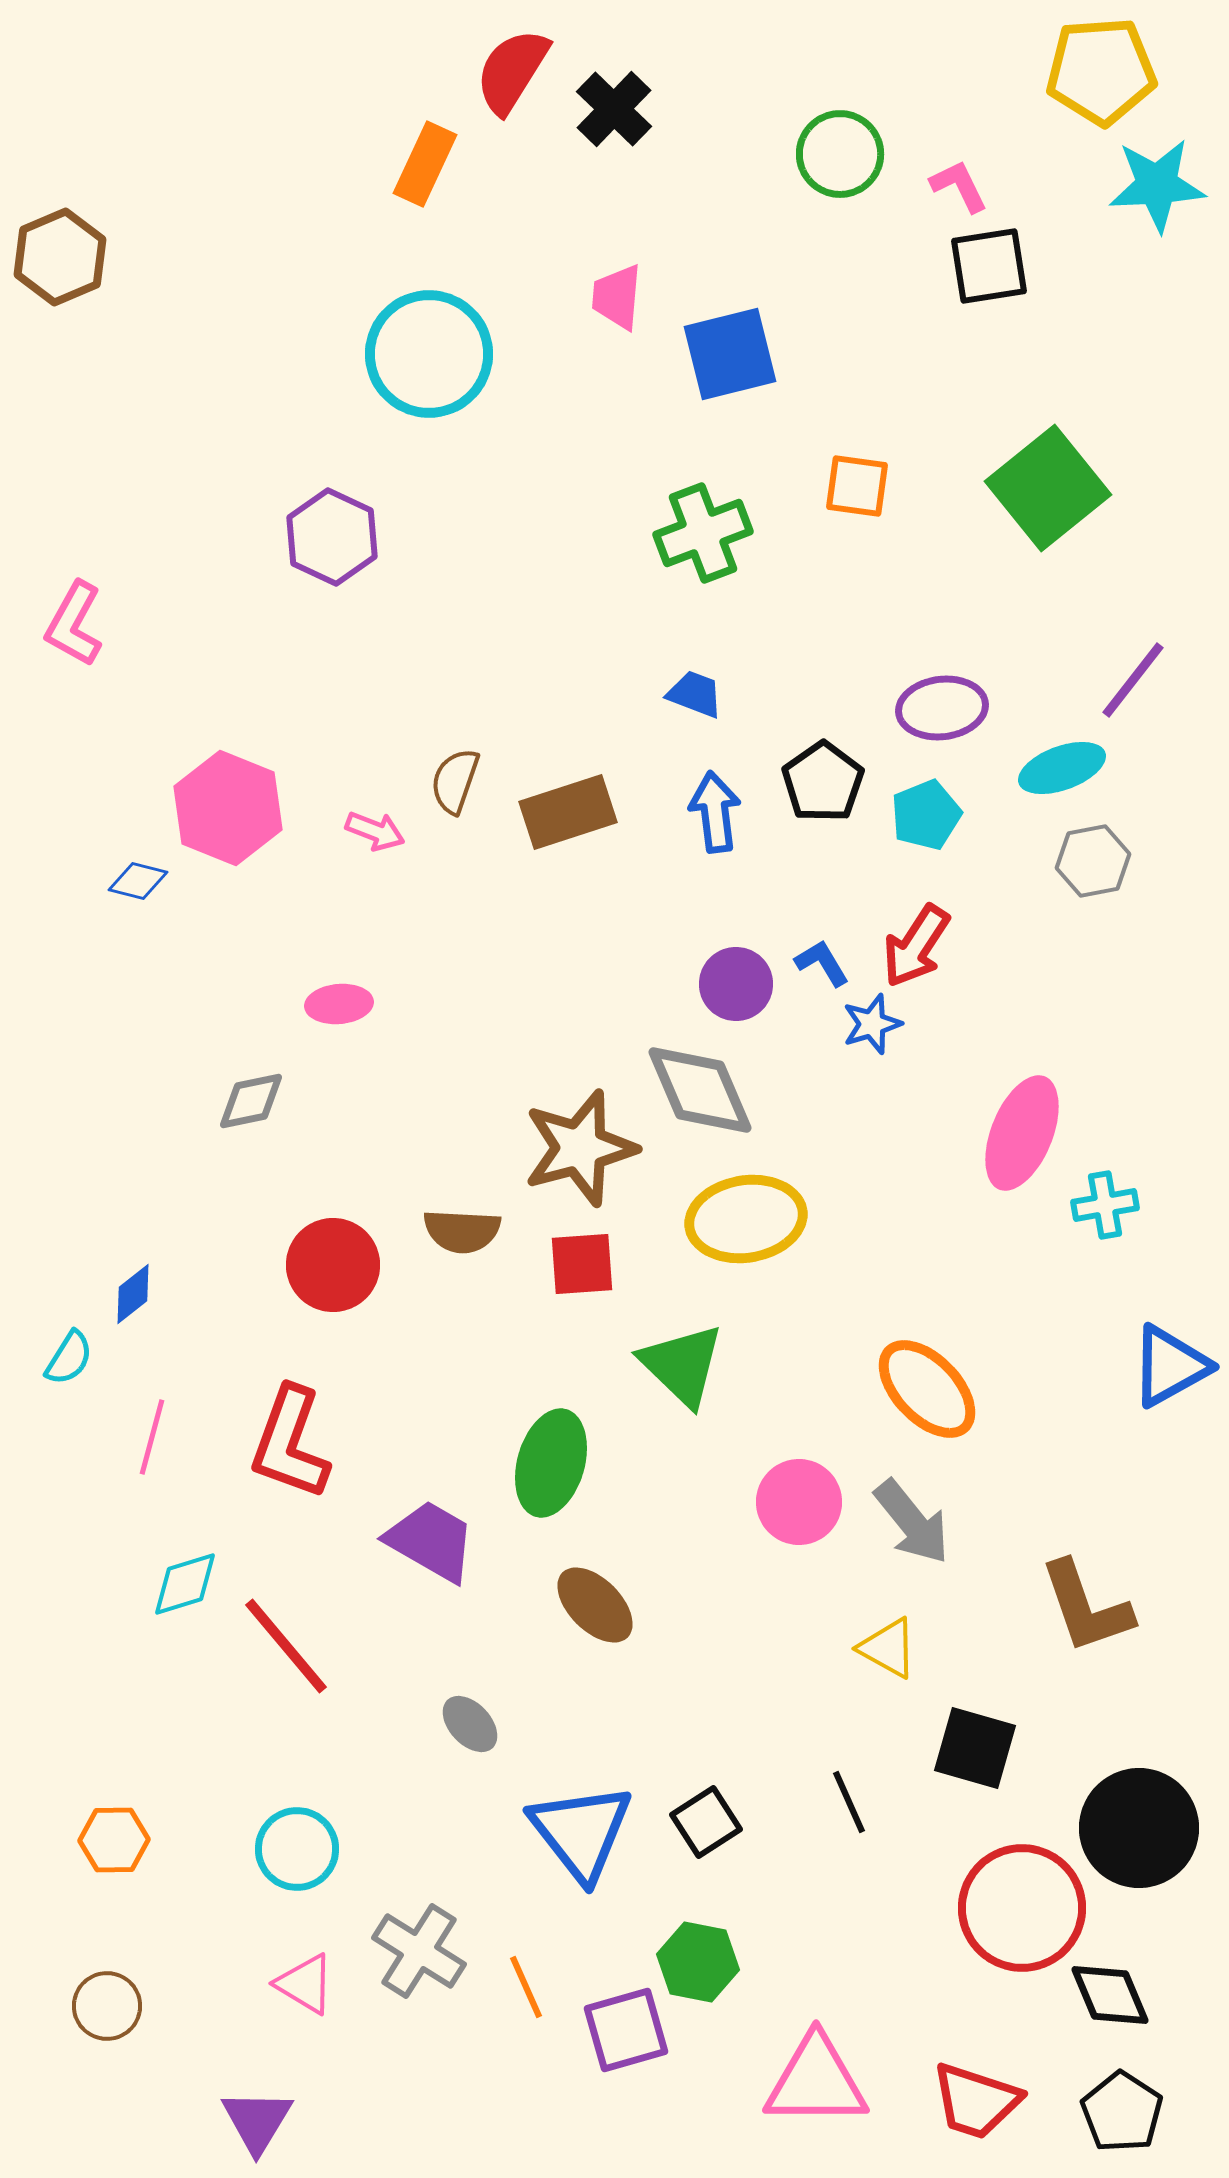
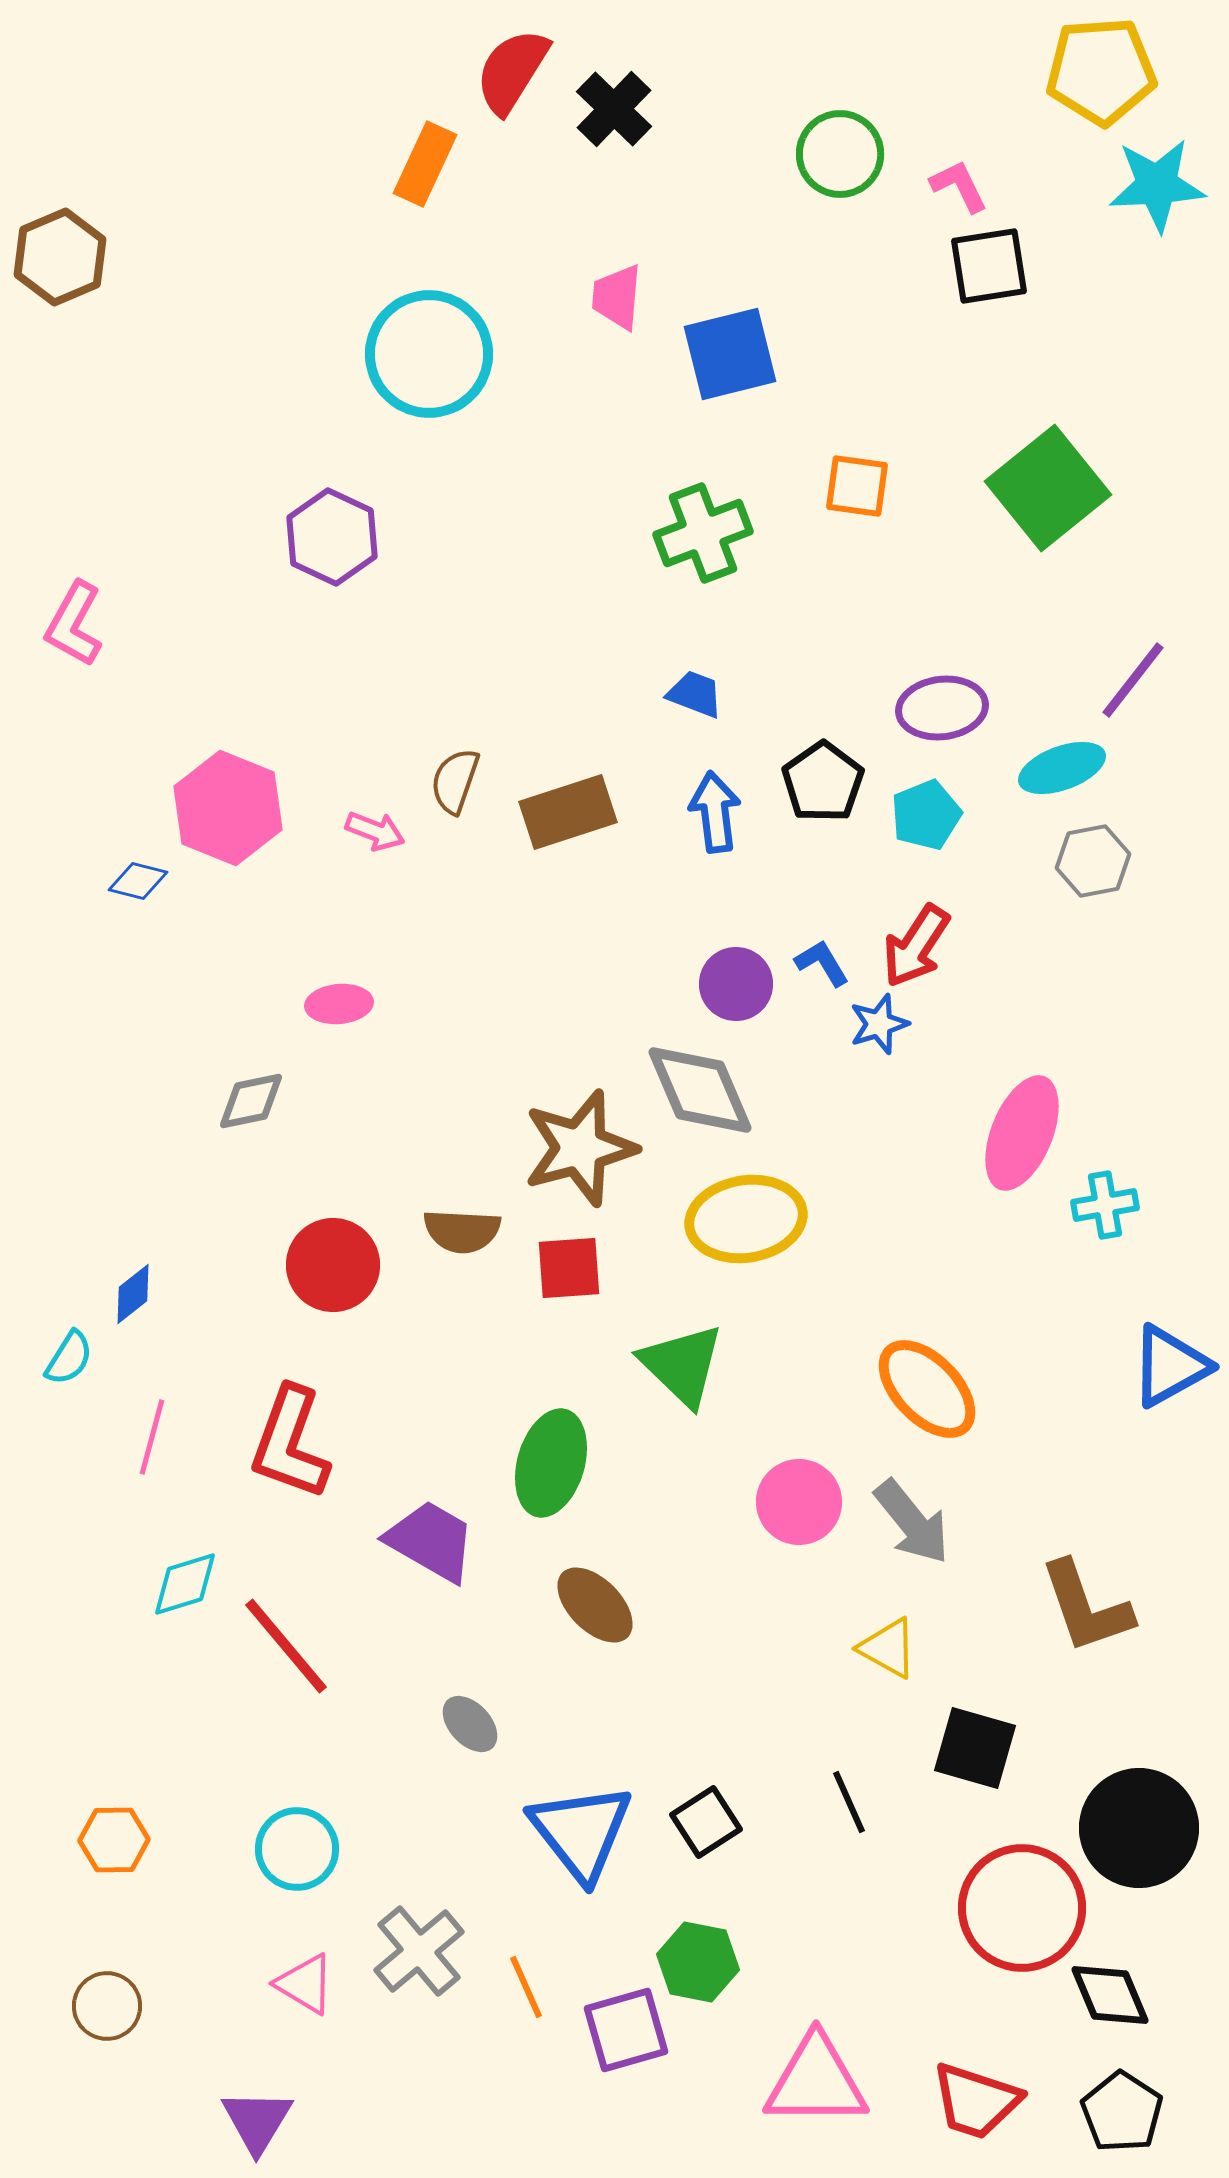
blue star at (872, 1024): moved 7 px right
red square at (582, 1264): moved 13 px left, 4 px down
gray cross at (419, 1951): rotated 18 degrees clockwise
